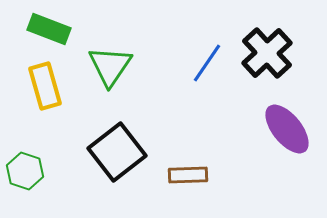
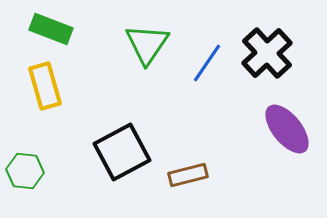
green rectangle: moved 2 px right
green triangle: moved 37 px right, 22 px up
black square: moved 5 px right; rotated 10 degrees clockwise
green hexagon: rotated 12 degrees counterclockwise
brown rectangle: rotated 12 degrees counterclockwise
